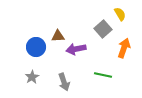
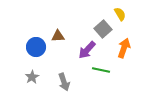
purple arrow: moved 11 px right, 1 px down; rotated 36 degrees counterclockwise
green line: moved 2 px left, 5 px up
